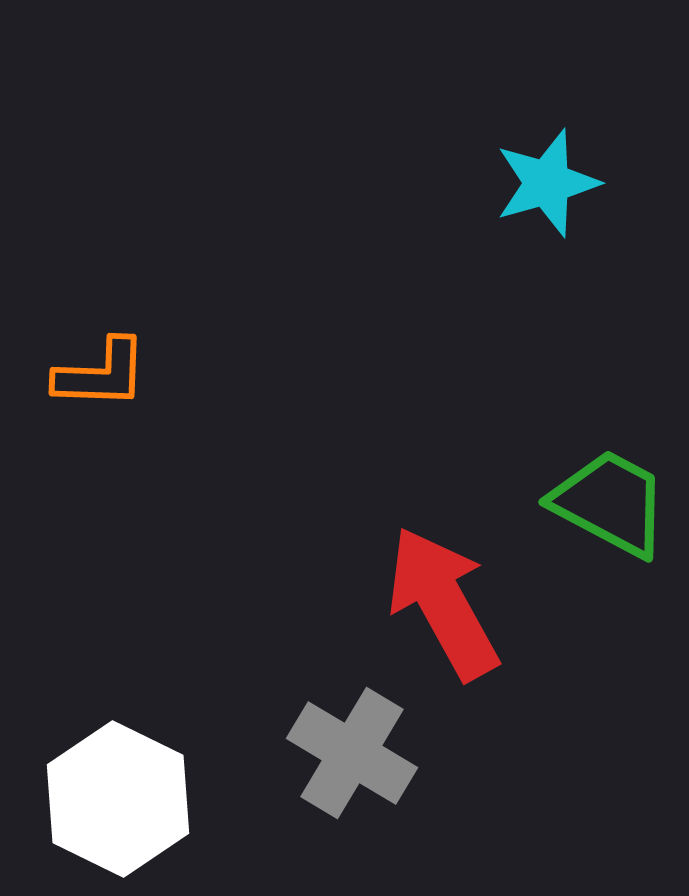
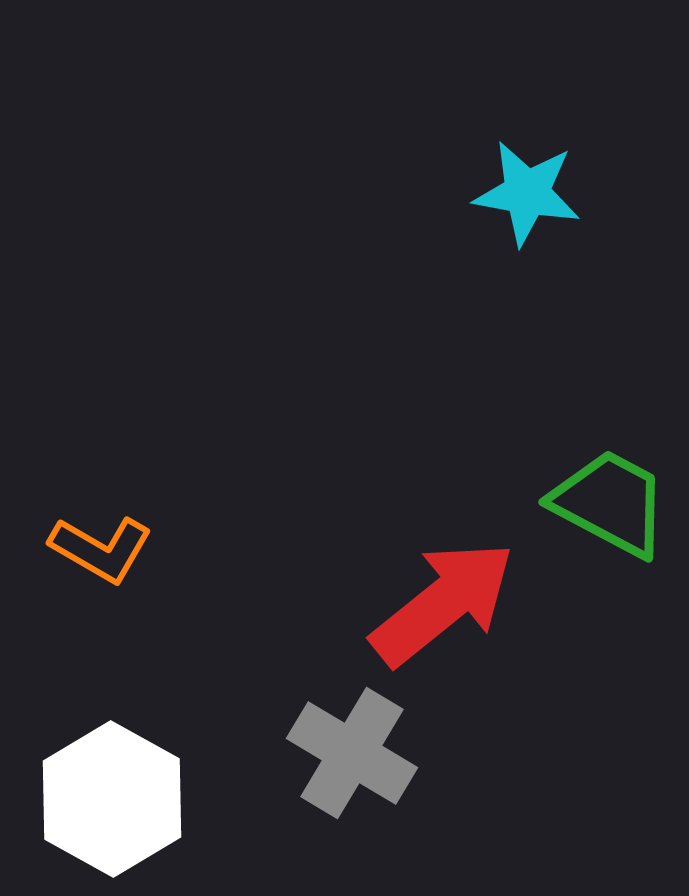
cyan star: moved 20 px left, 10 px down; rotated 26 degrees clockwise
orange L-shape: moved 175 px down; rotated 28 degrees clockwise
red arrow: rotated 80 degrees clockwise
white hexagon: moved 6 px left; rotated 3 degrees clockwise
